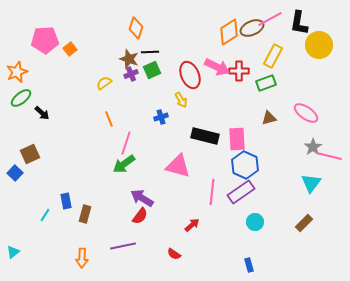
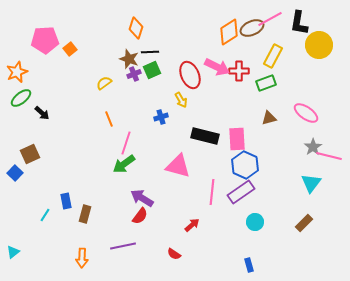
purple cross at (131, 74): moved 3 px right
